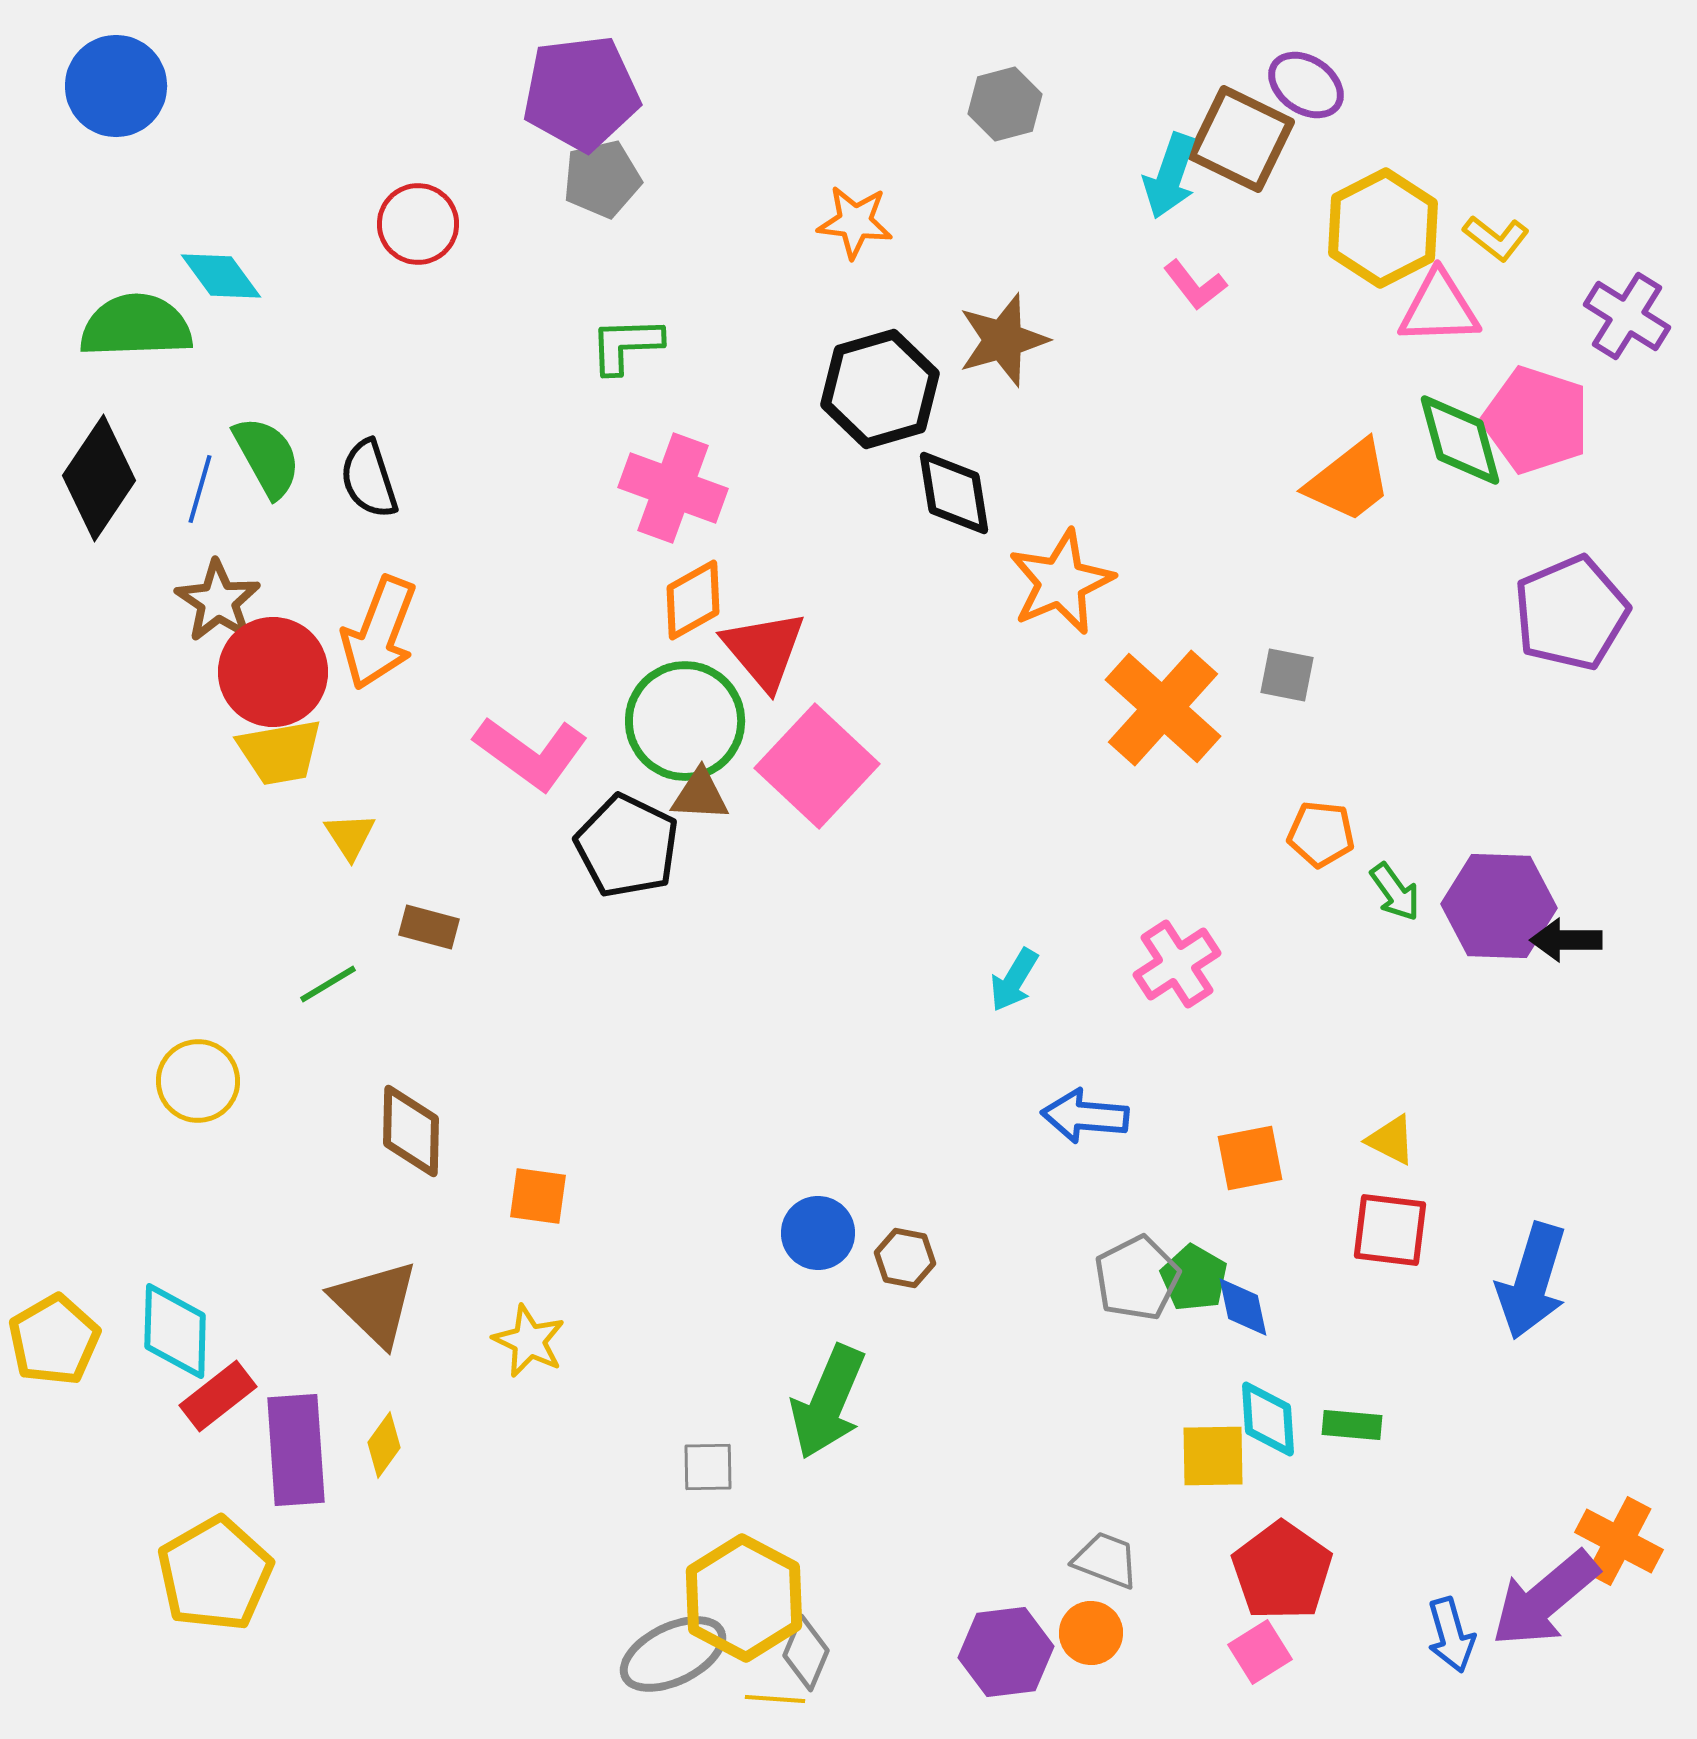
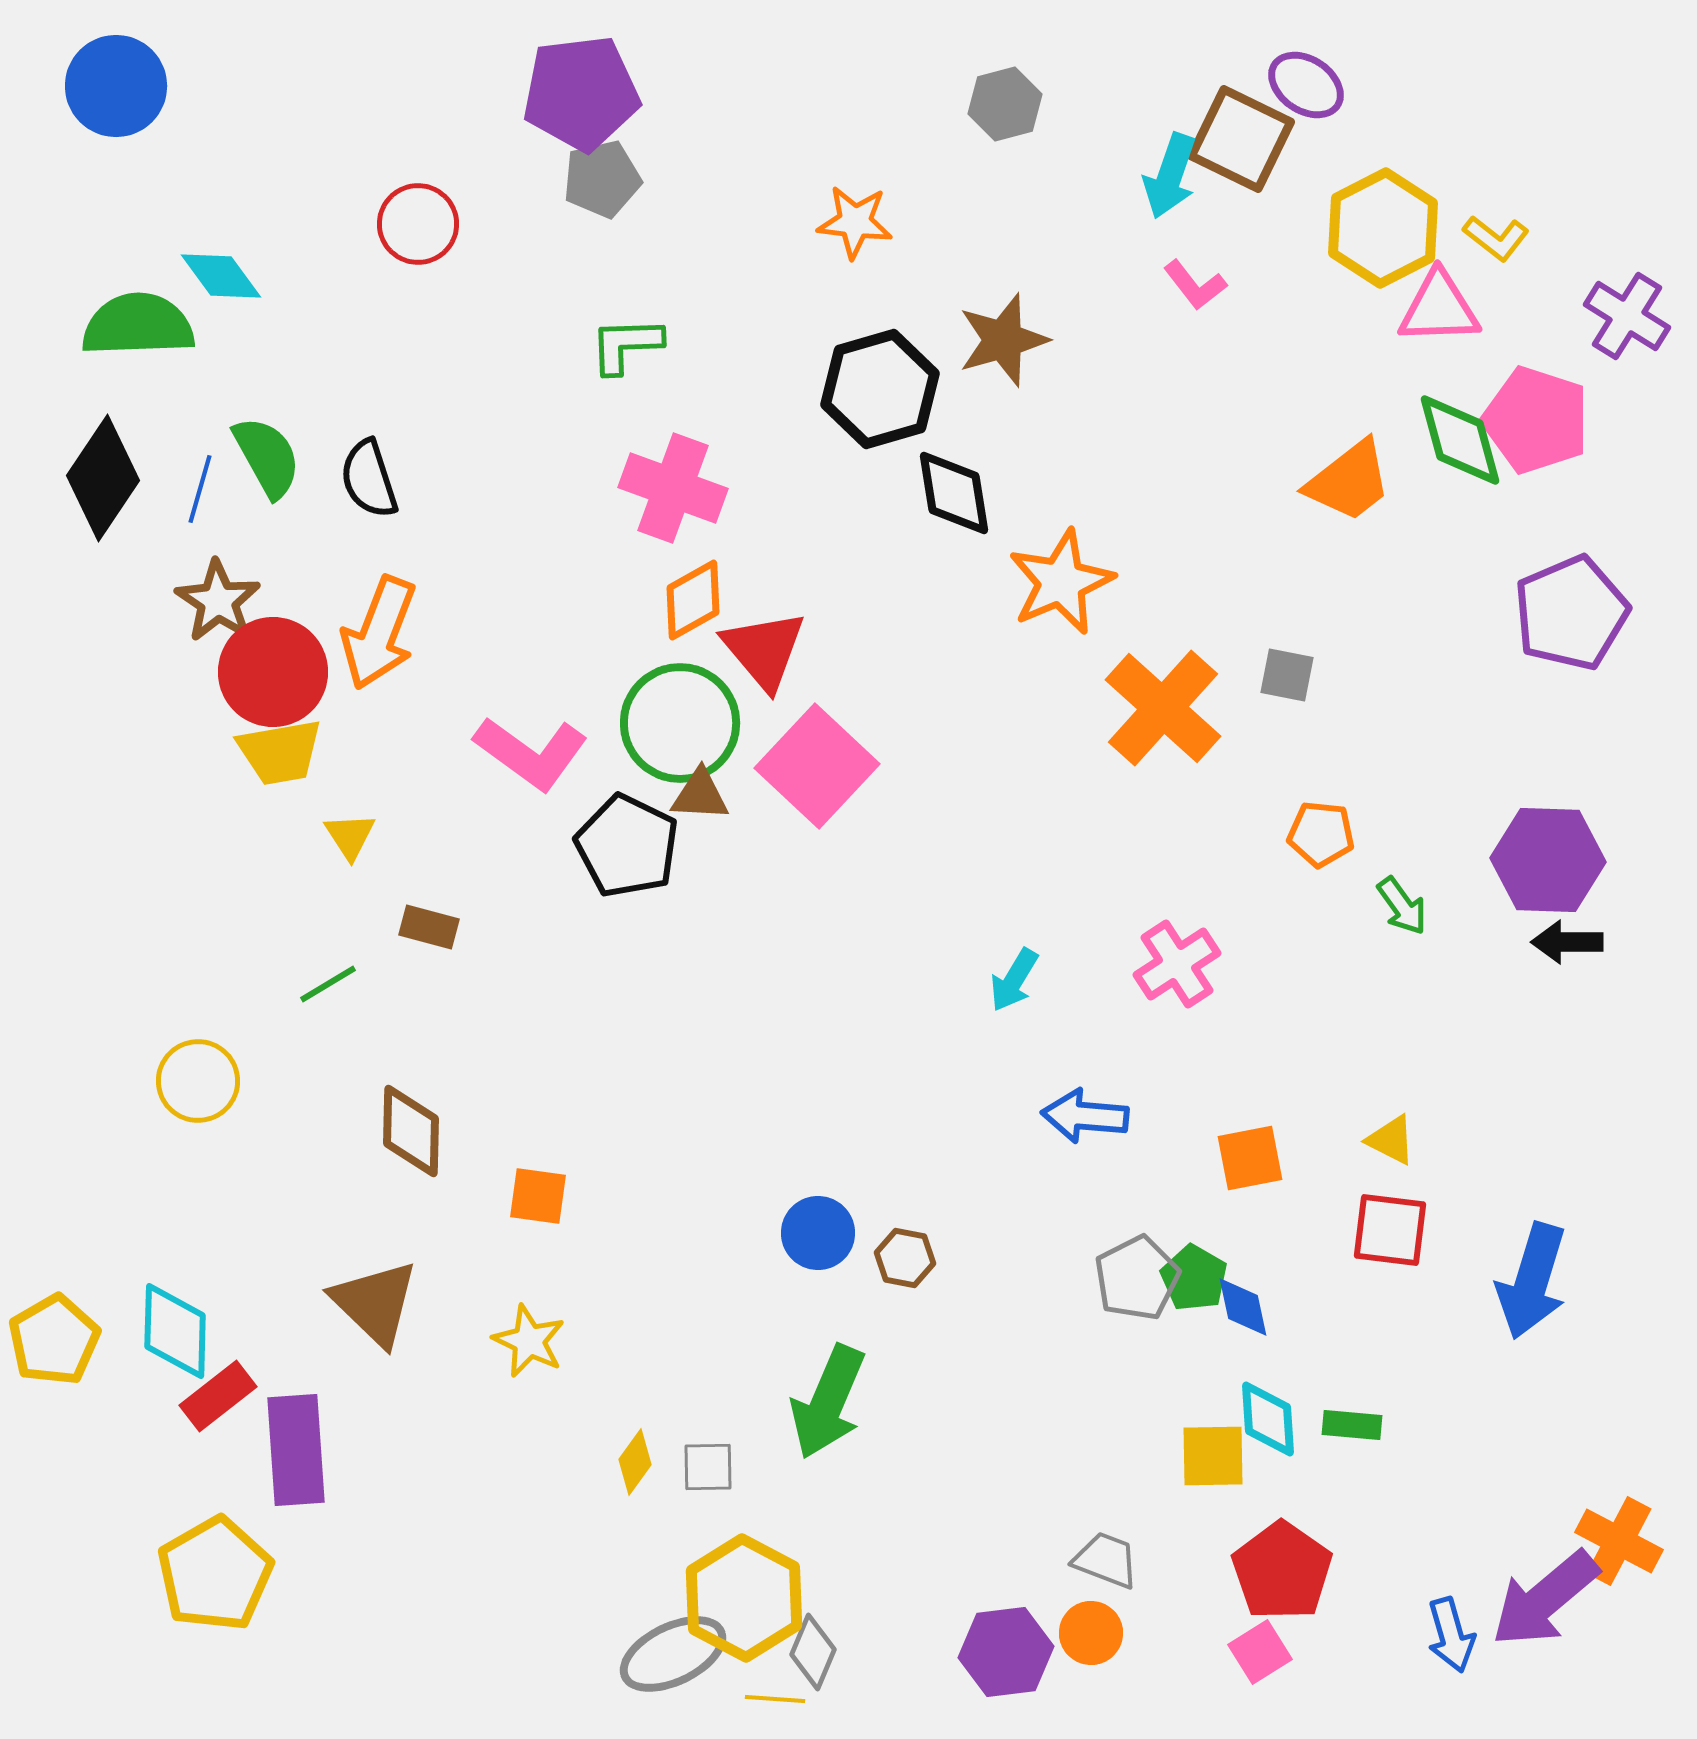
green semicircle at (136, 326): moved 2 px right, 1 px up
black diamond at (99, 478): moved 4 px right
green circle at (685, 721): moved 5 px left, 2 px down
green arrow at (1395, 892): moved 7 px right, 14 px down
purple hexagon at (1499, 906): moved 49 px right, 46 px up
black arrow at (1566, 940): moved 1 px right, 2 px down
yellow diamond at (384, 1445): moved 251 px right, 17 px down
gray diamond at (806, 1653): moved 7 px right, 1 px up
